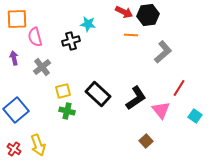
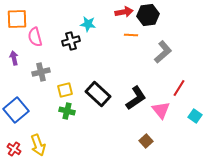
red arrow: rotated 36 degrees counterclockwise
gray cross: moved 1 px left, 5 px down; rotated 24 degrees clockwise
yellow square: moved 2 px right, 1 px up
